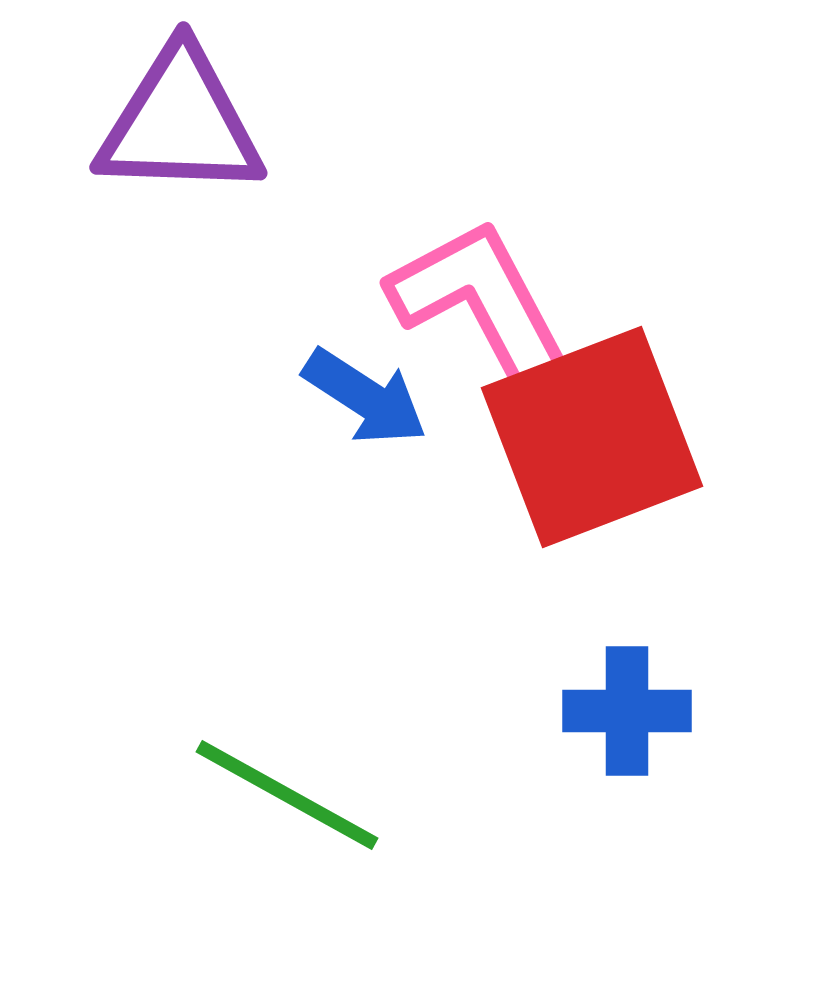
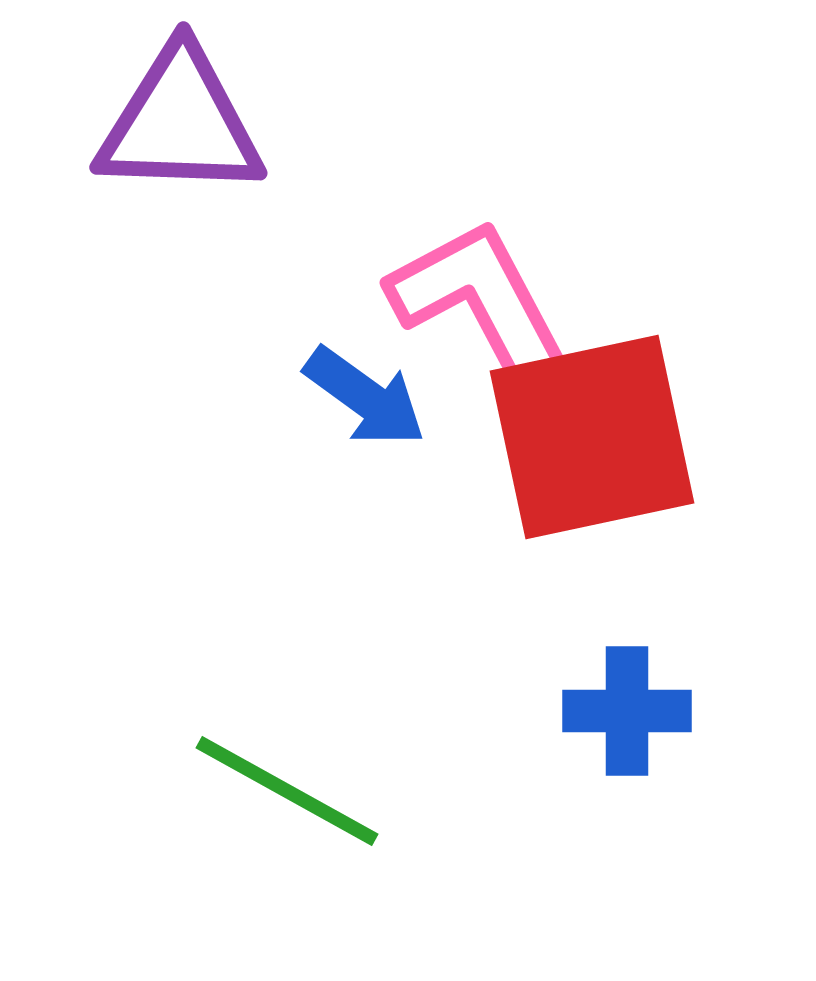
blue arrow: rotated 3 degrees clockwise
red square: rotated 9 degrees clockwise
green line: moved 4 px up
